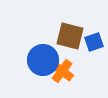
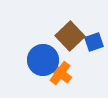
brown square: rotated 32 degrees clockwise
orange cross: moved 2 px left, 2 px down
